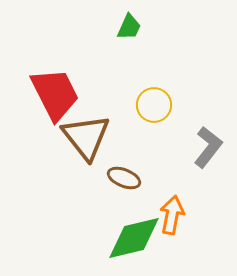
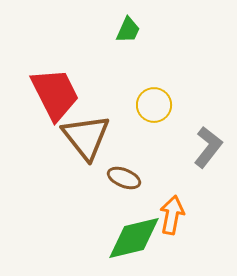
green trapezoid: moved 1 px left, 3 px down
